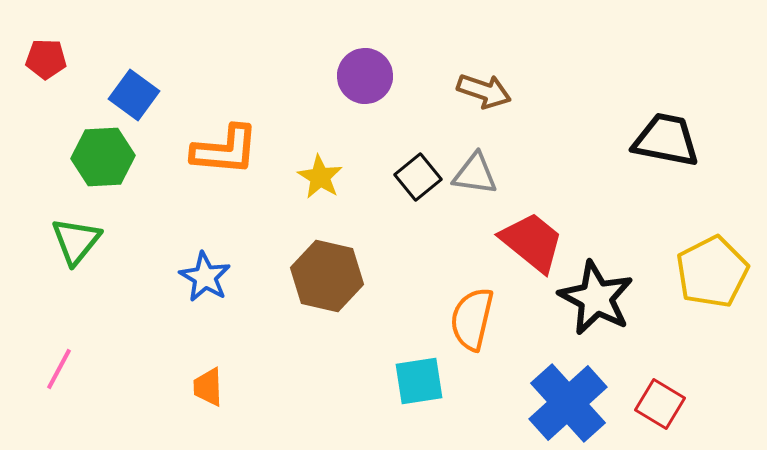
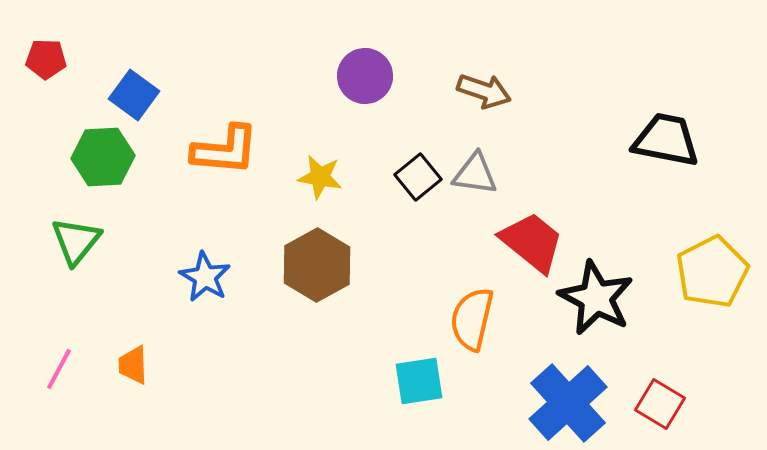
yellow star: rotated 21 degrees counterclockwise
brown hexagon: moved 10 px left, 11 px up; rotated 18 degrees clockwise
orange trapezoid: moved 75 px left, 22 px up
